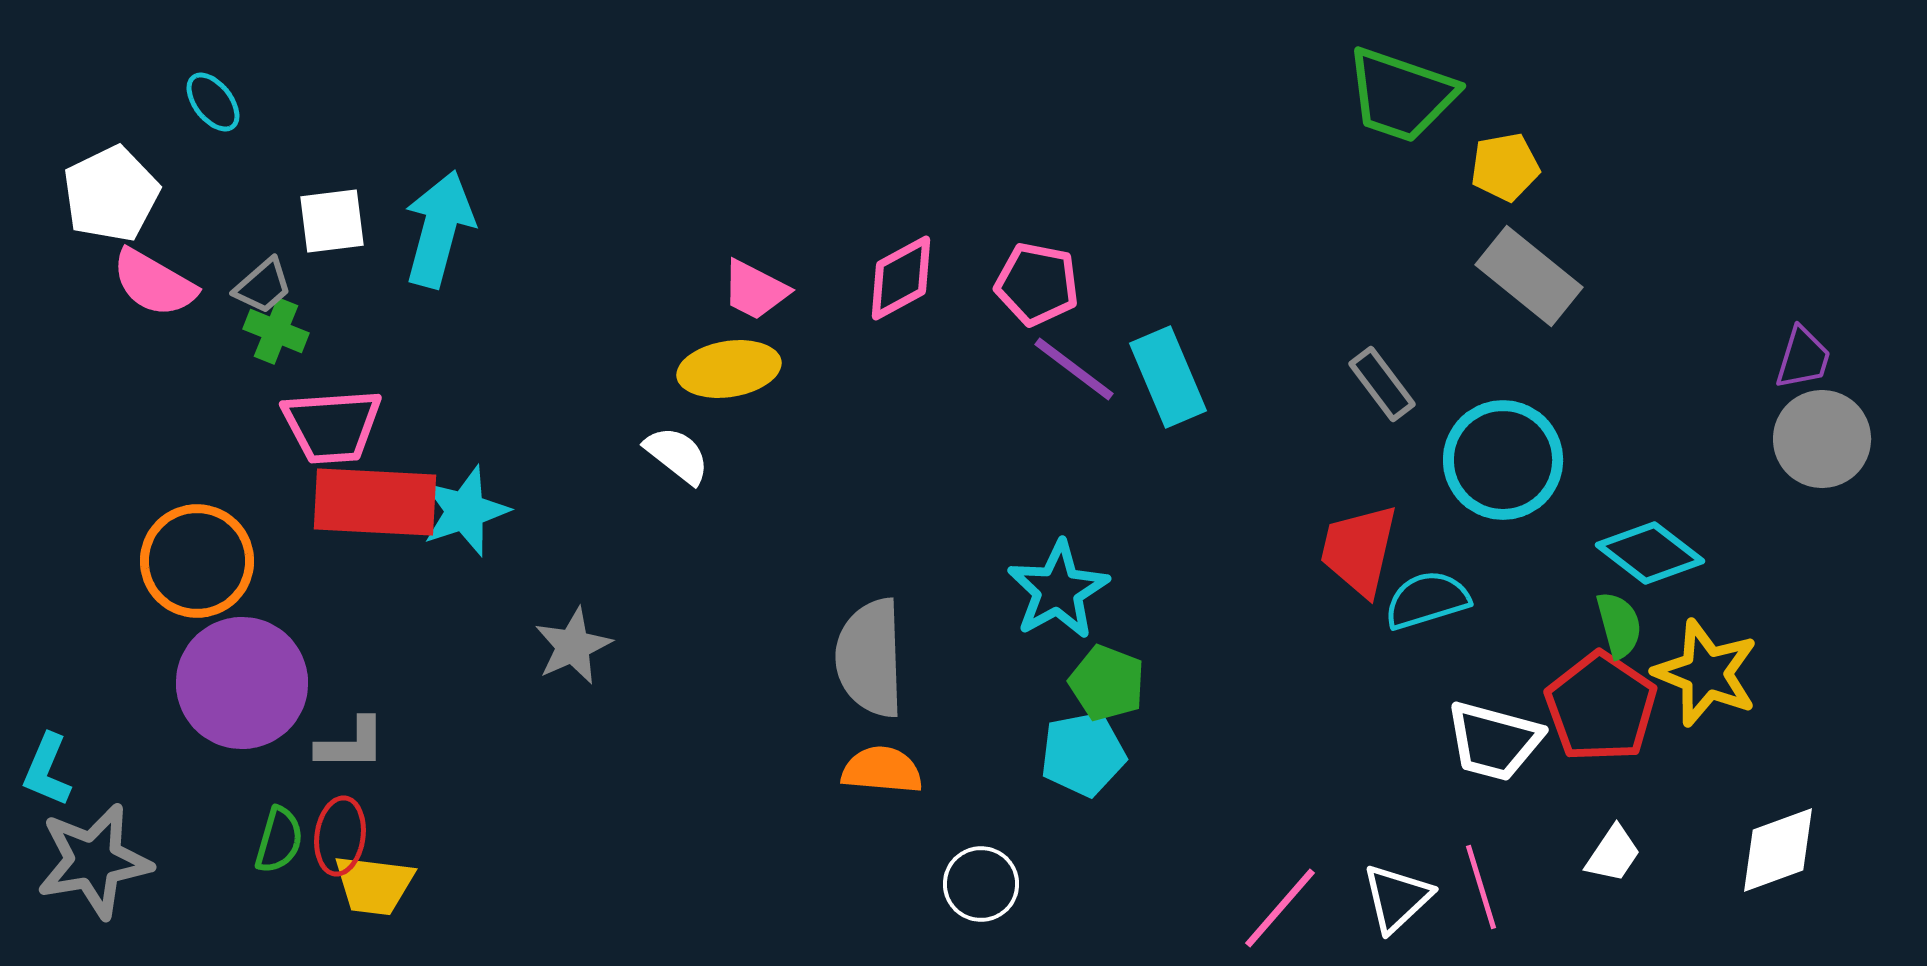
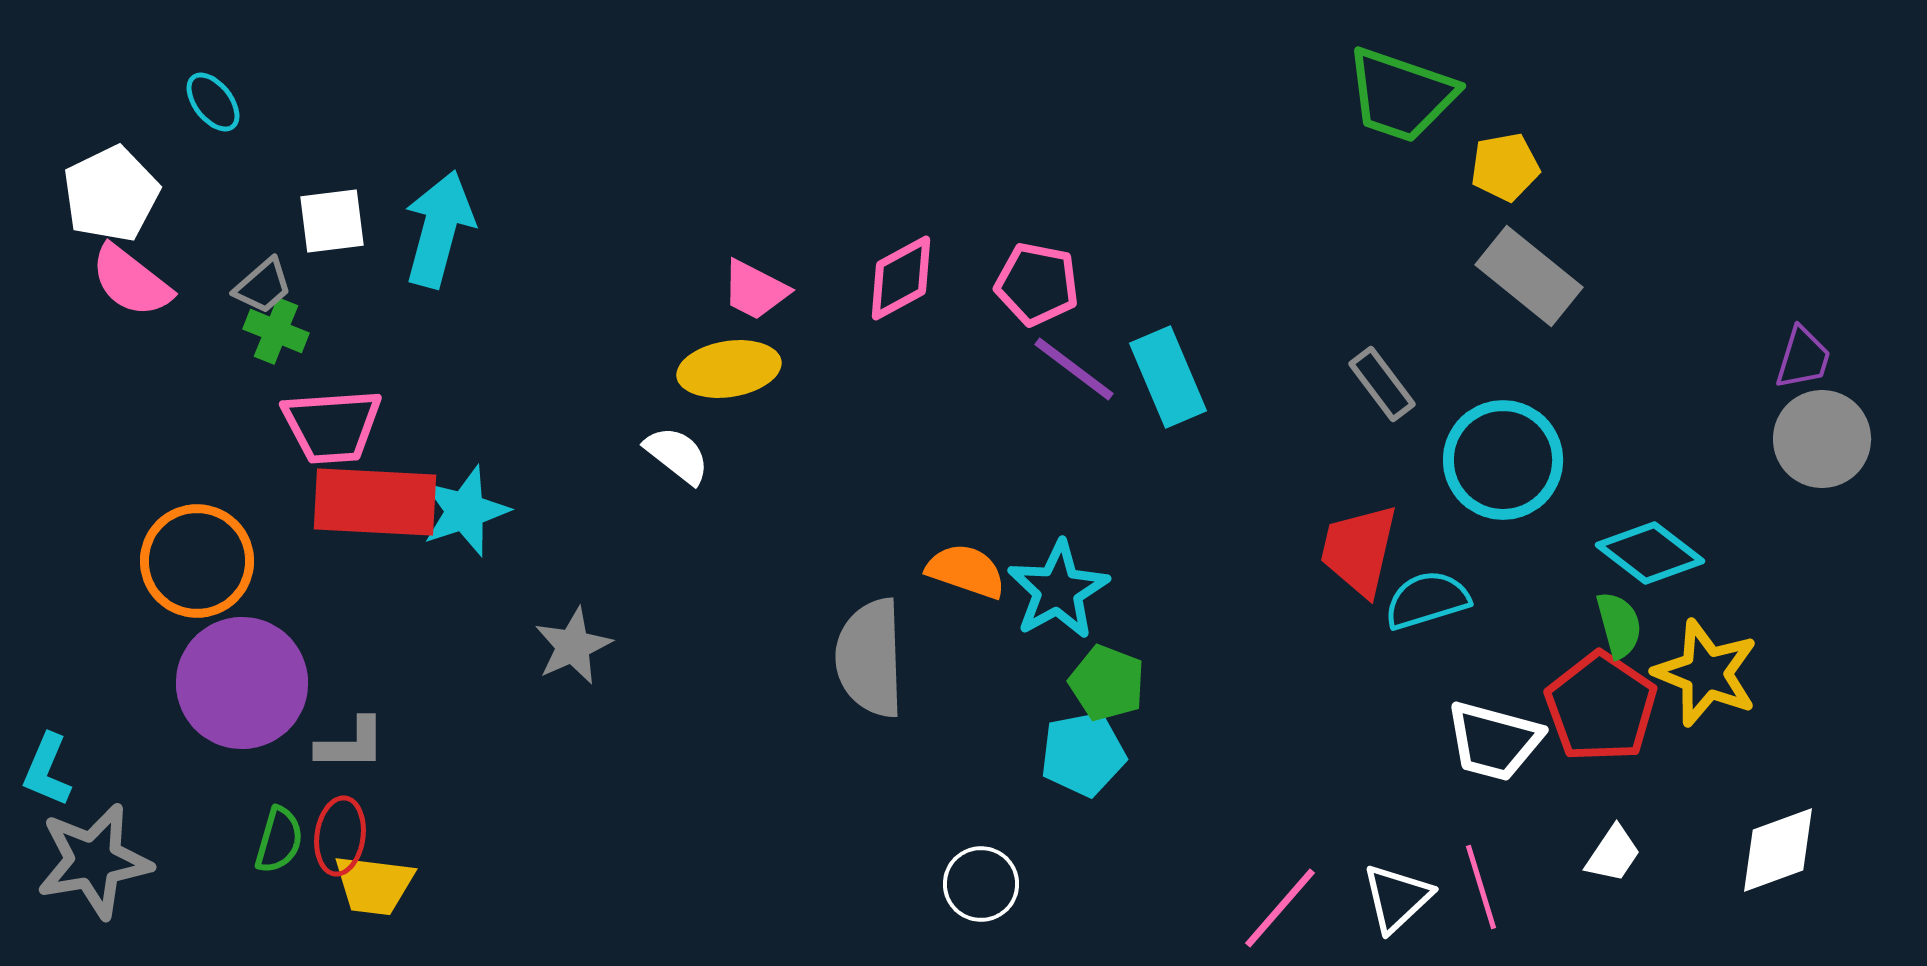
pink semicircle at (154, 283): moved 23 px left, 2 px up; rotated 8 degrees clockwise
orange semicircle at (882, 770): moved 84 px right, 199 px up; rotated 14 degrees clockwise
